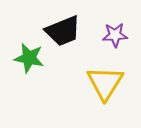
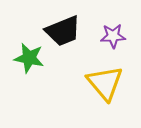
purple star: moved 2 px left, 1 px down
yellow triangle: rotated 12 degrees counterclockwise
